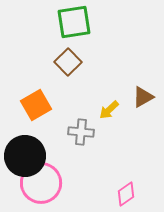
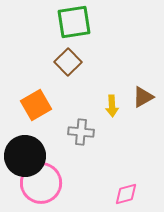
yellow arrow: moved 3 px right, 4 px up; rotated 50 degrees counterclockwise
pink diamond: rotated 20 degrees clockwise
